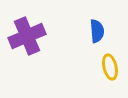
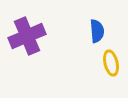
yellow ellipse: moved 1 px right, 4 px up
